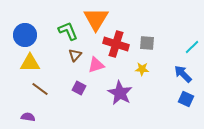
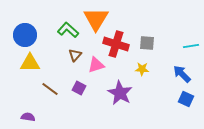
green L-shape: moved 1 px up; rotated 25 degrees counterclockwise
cyan line: moved 1 px left, 1 px up; rotated 35 degrees clockwise
blue arrow: moved 1 px left
brown line: moved 10 px right
